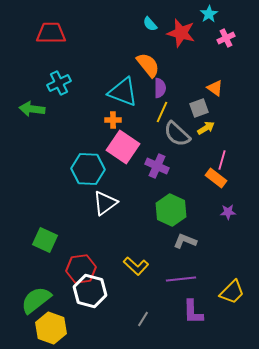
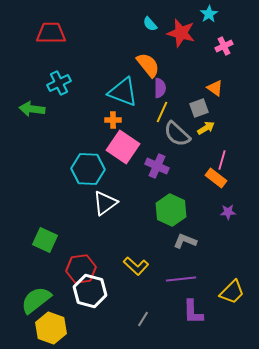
pink cross: moved 2 px left, 8 px down
